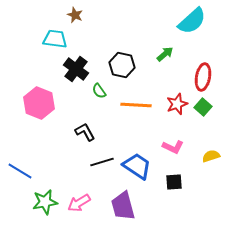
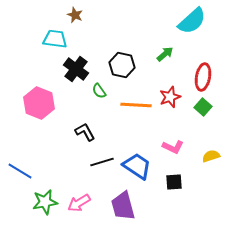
red star: moved 7 px left, 7 px up
